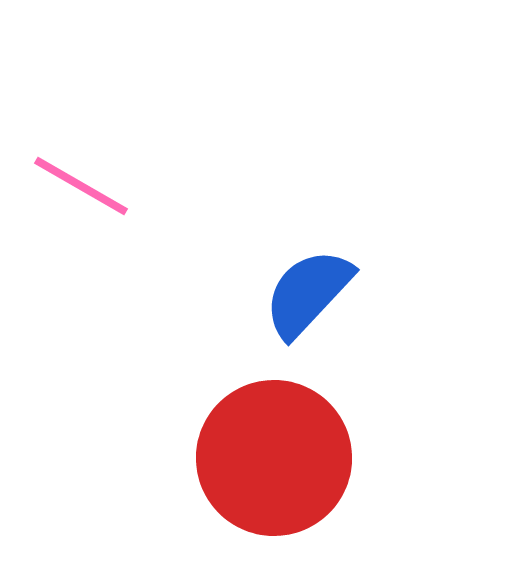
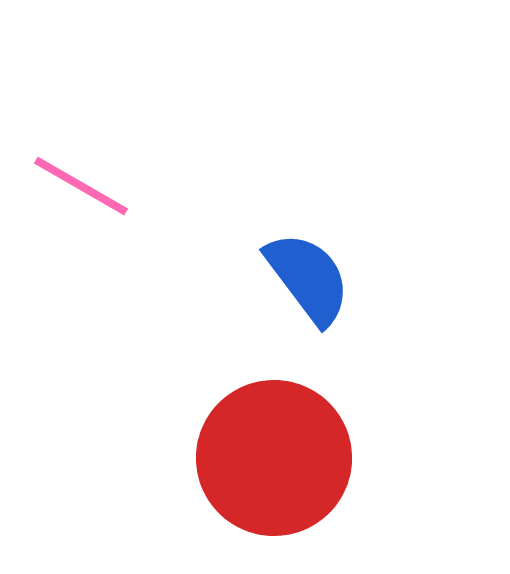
blue semicircle: moved 15 px up; rotated 100 degrees clockwise
